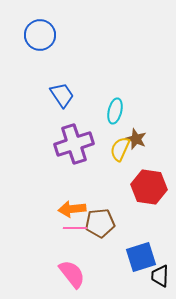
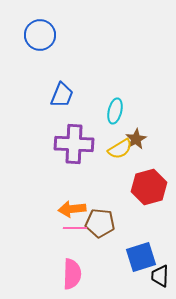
blue trapezoid: rotated 56 degrees clockwise
brown star: rotated 20 degrees clockwise
purple cross: rotated 21 degrees clockwise
yellow semicircle: rotated 145 degrees counterclockwise
red hexagon: rotated 24 degrees counterclockwise
brown pentagon: rotated 12 degrees clockwise
pink semicircle: rotated 40 degrees clockwise
